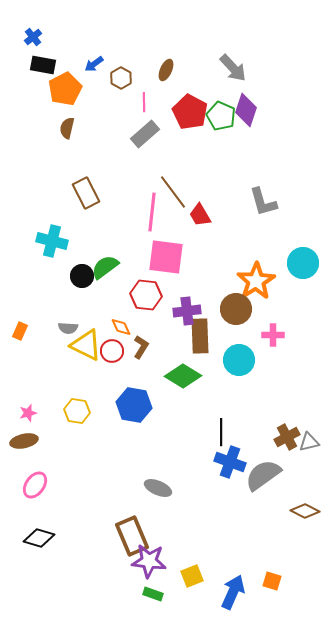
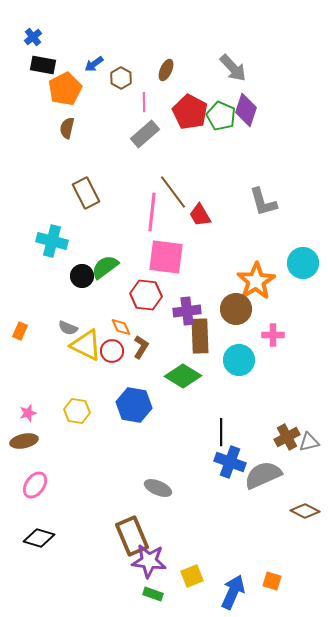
gray semicircle at (68, 328): rotated 18 degrees clockwise
gray semicircle at (263, 475): rotated 12 degrees clockwise
